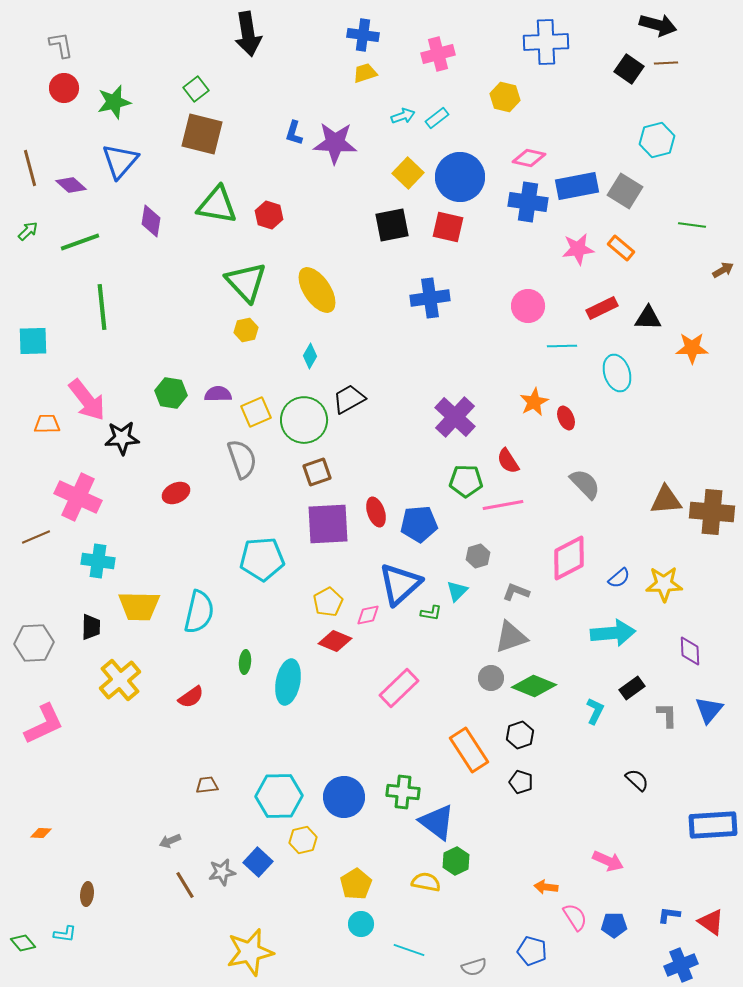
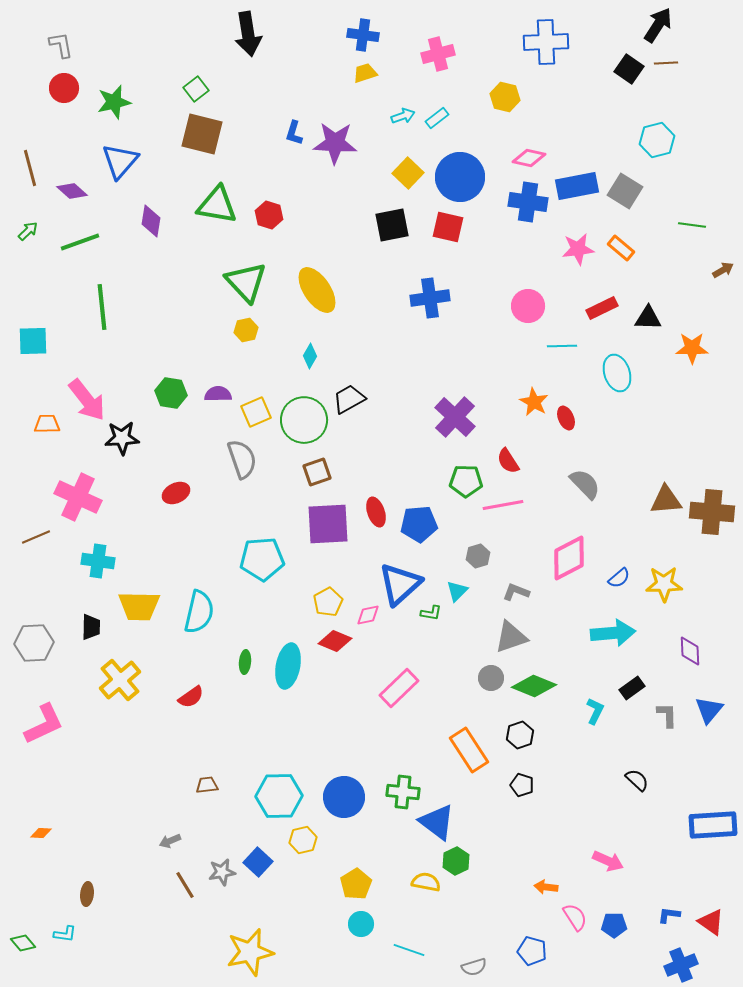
black arrow at (658, 25): rotated 72 degrees counterclockwise
purple diamond at (71, 185): moved 1 px right, 6 px down
orange star at (534, 402): rotated 16 degrees counterclockwise
cyan ellipse at (288, 682): moved 16 px up
black pentagon at (521, 782): moved 1 px right, 3 px down
